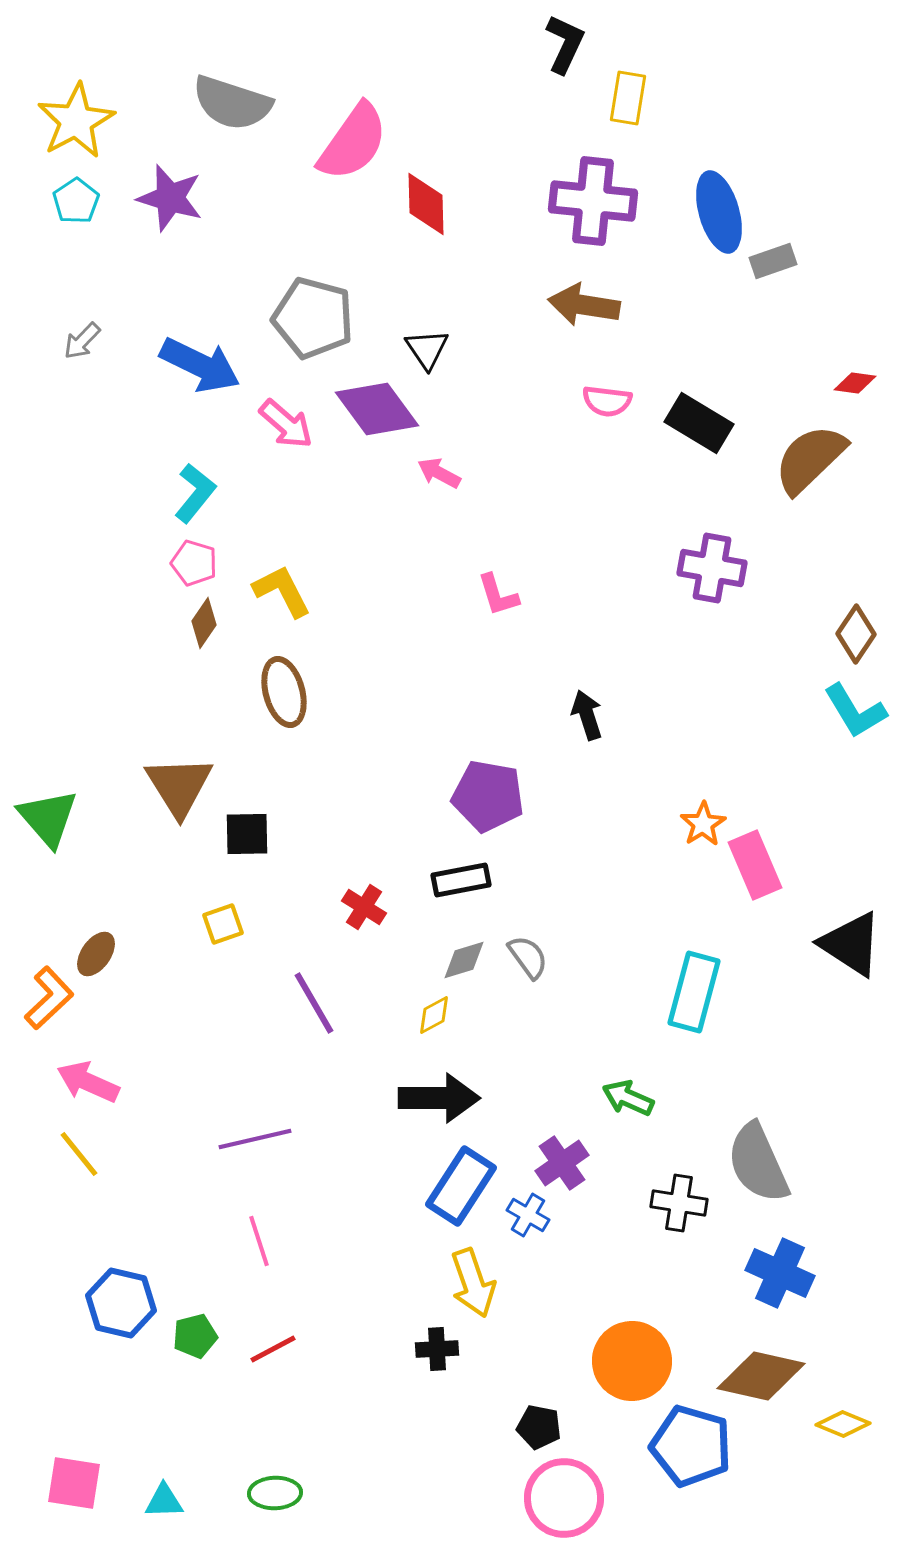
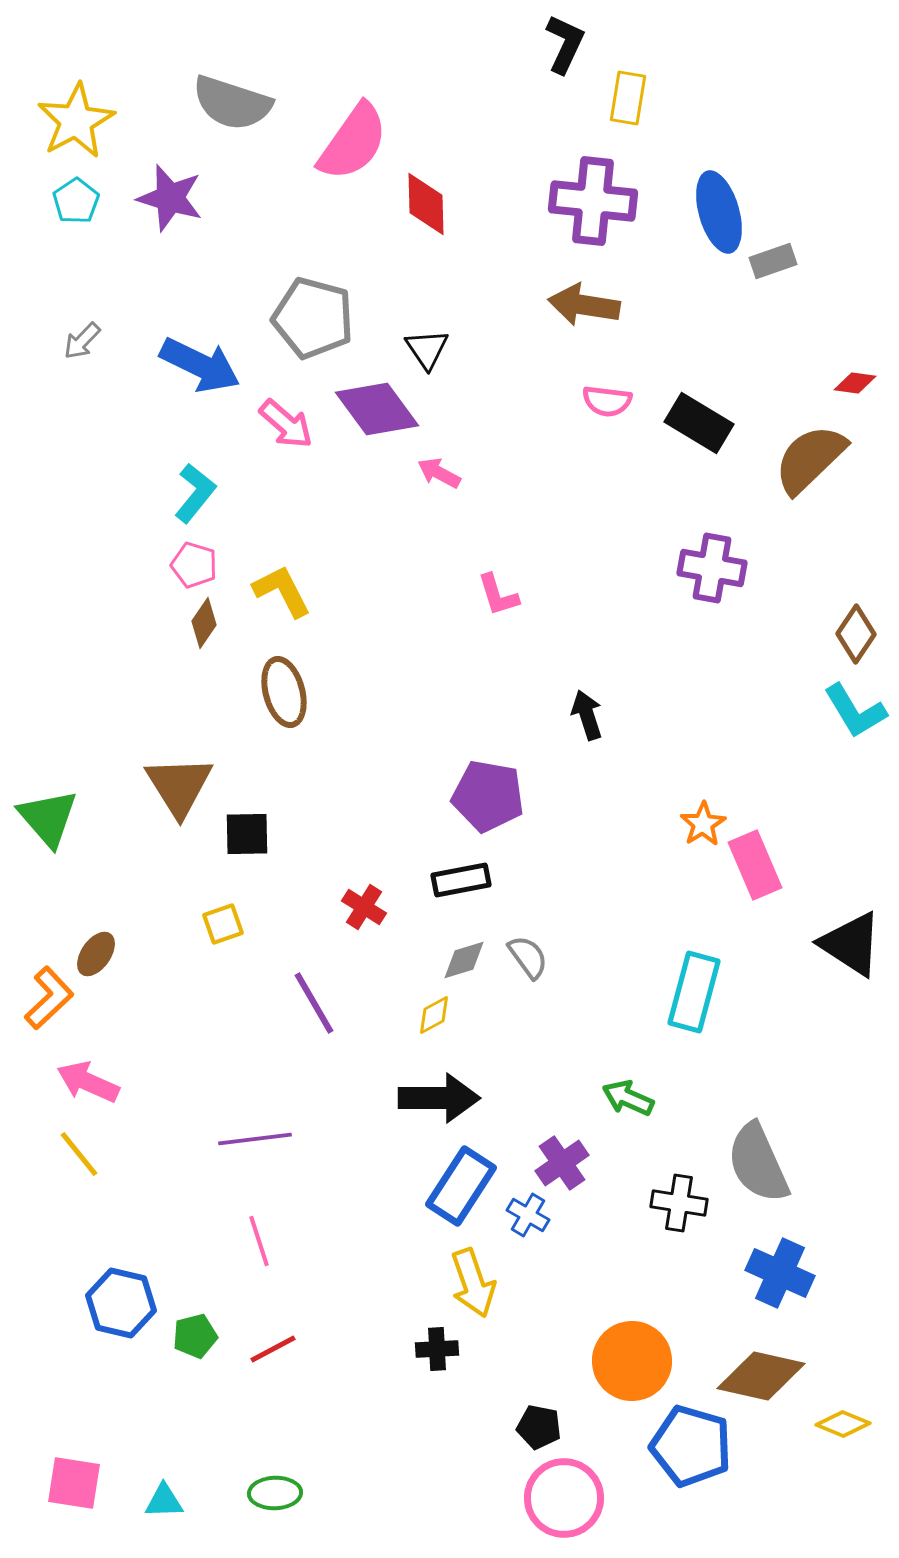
pink pentagon at (194, 563): moved 2 px down
purple line at (255, 1139): rotated 6 degrees clockwise
